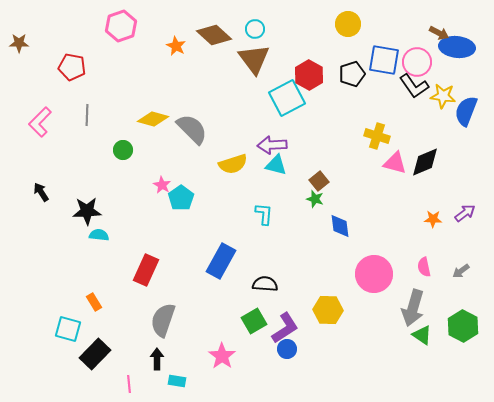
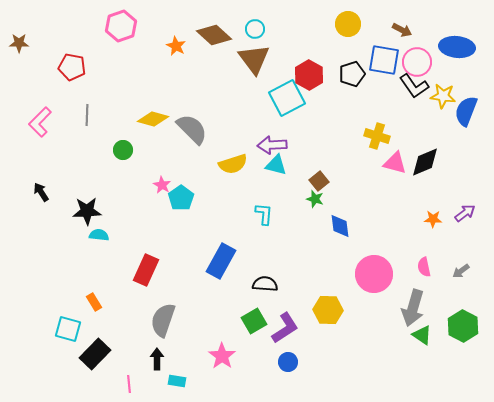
brown arrow at (439, 33): moved 37 px left, 3 px up
blue circle at (287, 349): moved 1 px right, 13 px down
